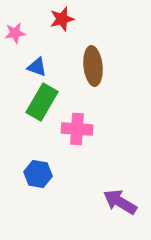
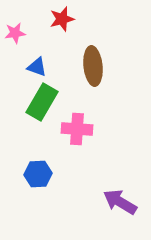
blue hexagon: rotated 12 degrees counterclockwise
